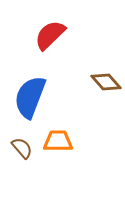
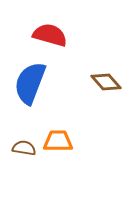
red semicircle: rotated 60 degrees clockwise
blue semicircle: moved 14 px up
brown semicircle: moved 2 px right; rotated 40 degrees counterclockwise
